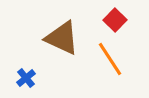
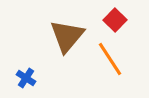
brown triangle: moved 5 px right, 2 px up; rotated 45 degrees clockwise
blue cross: rotated 18 degrees counterclockwise
